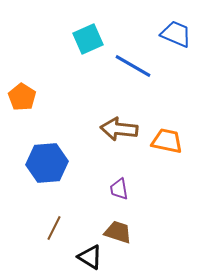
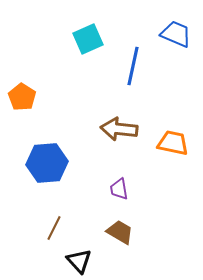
blue line: rotated 72 degrees clockwise
orange trapezoid: moved 6 px right, 2 px down
brown trapezoid: moved 2 px right; rotated 12 degrees clockwise
black triangle: moved 11 px left, 4 px down; rotated 16 degrees clockwise
